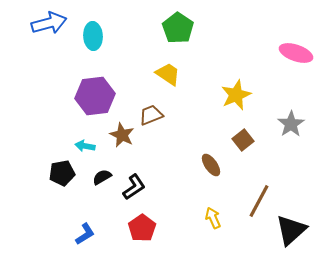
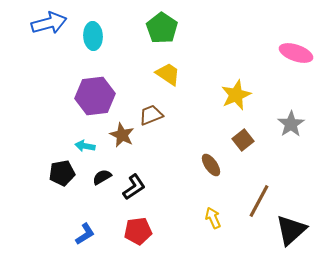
green pentagon: moved 16 px left
red pentagon: moved 4 px left, 3 px down; rotated 28 degrees clockwise
